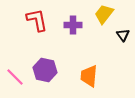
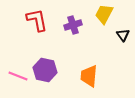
yellow trapezoid: rotated 10 degrees counterclockwise
purple cross: rotated 18 degrees counterclockwise
pink line: moved 3 px right, 1 px up; rotated 24 degrees counterclockwise
